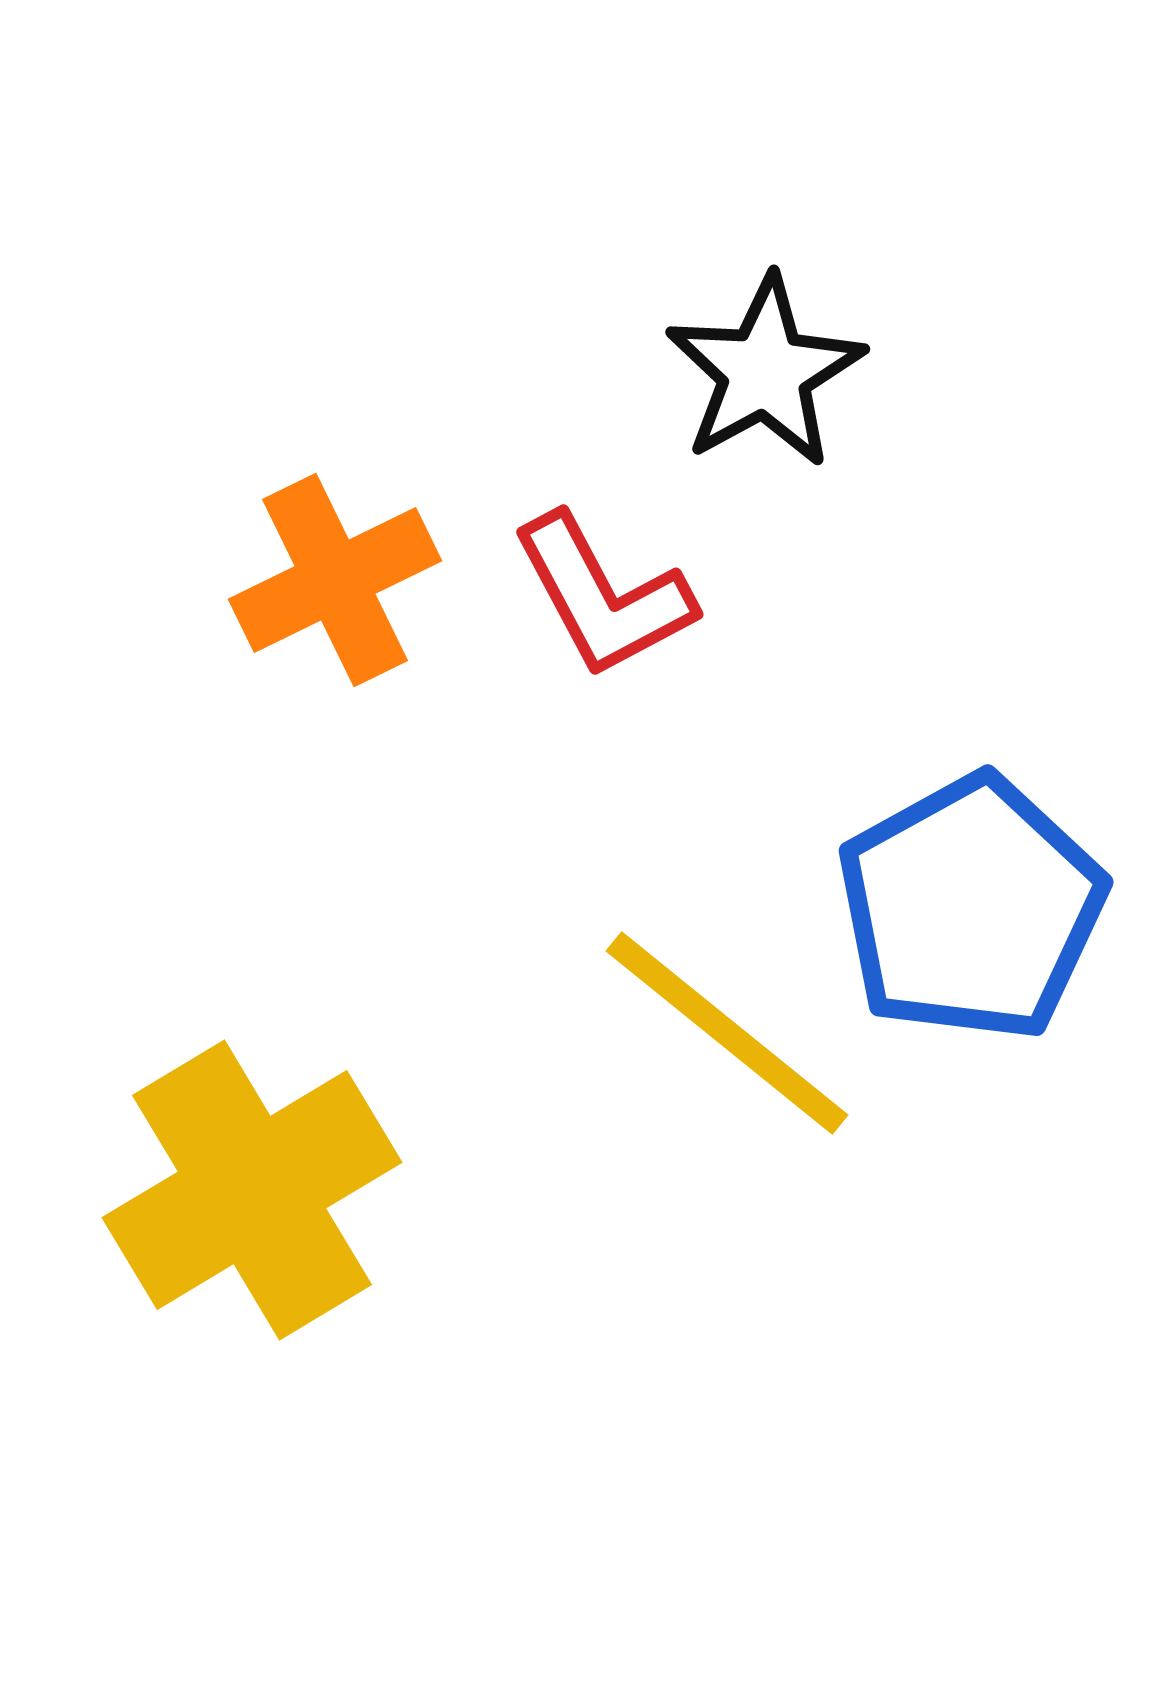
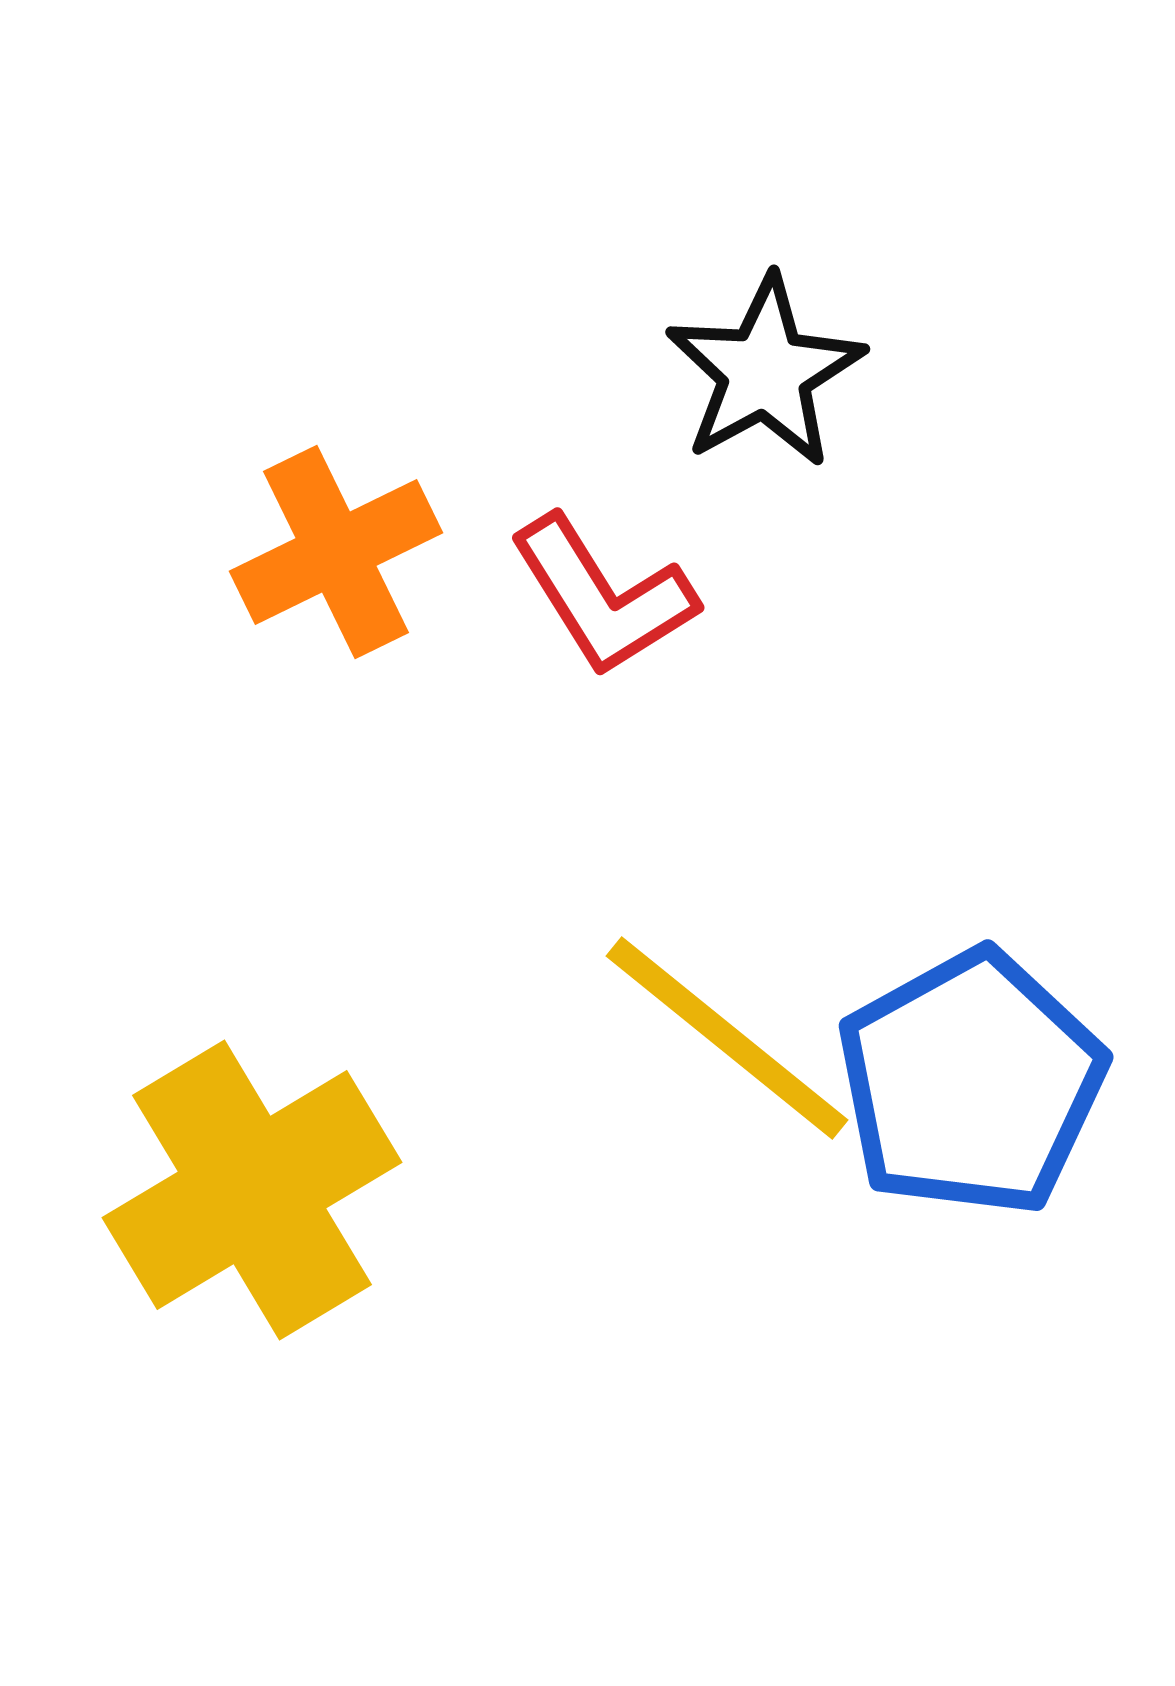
orange cross: moved 1 px right, 28 px up
red L-shape: rotated 4 degrees counterclockwise
blue pentagon: moved 175 px down
yellow line: moved 5 px down
